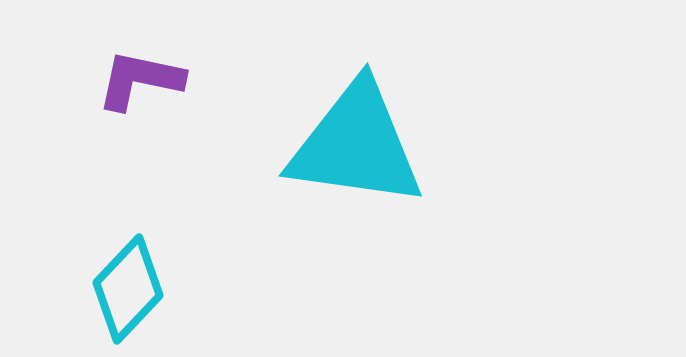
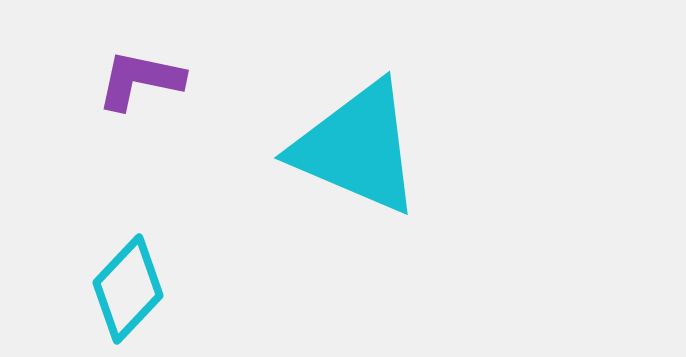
cyan triangle: moved 1 px right, 3 px down; rotated 15 degrees clockwise
